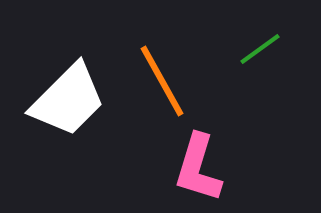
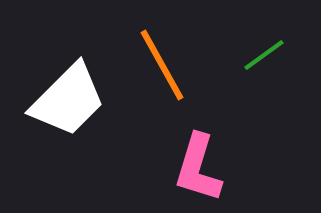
green line: moved 4 px right, 6 px down
orange line: moved 16 px up
